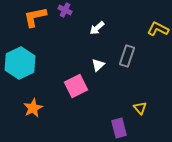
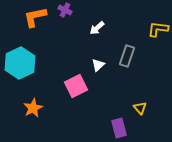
yellow L-shape: rotated 20 degrees counterclockwise
